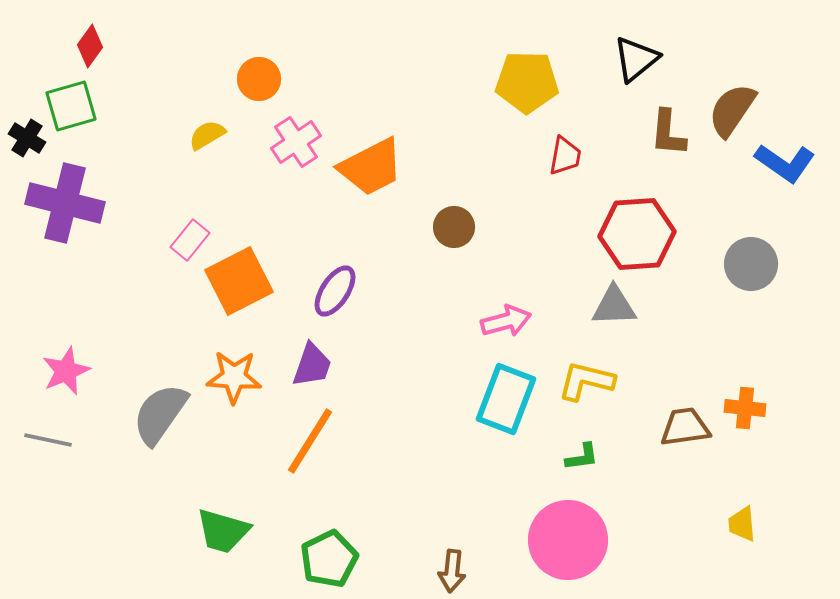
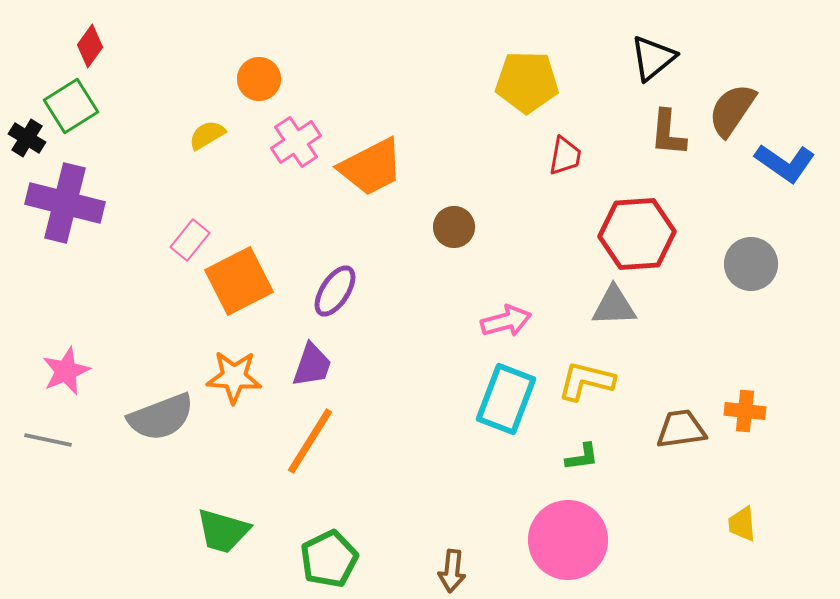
black triangle: moved 17 px right, 1 px up
green square: rotated 16 degrees counterclockwise
orange cross: moved 3 px down
gray semicircle: moved 1 px right, 3 px down; rotated 146 degrees counterclockwise
brown trapezoid: moved 4 px left, 2 px down
